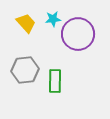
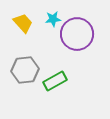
yellow trapezoid: moved 3 px left
purple circle: moved 1 px left
green rectangle: rotated 60 degrees clockwise
